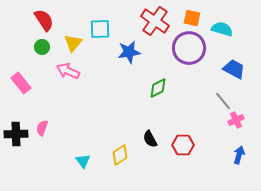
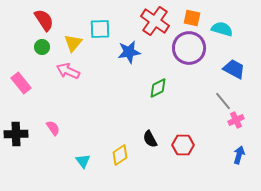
pink semicircle: moved 11 px right; rotated 126 degrees clockwise
